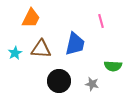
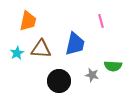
orange trapezoid: moved 3 px left, 3 px down; rotated 15 degrees counterclockwise
cyan star: moved 2 px right
gray star: moved 9 px up
